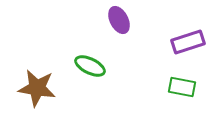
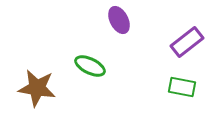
purple rectangle: moved 1 px left; rotated 20 degrees counterclockwise
